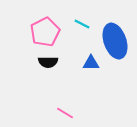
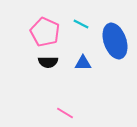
cyan line: moved 1 px left
pink pentagon: rotated 20 degrees counterclockwise
blue triangle: moved 8 px left
